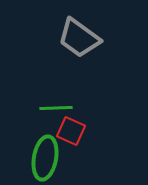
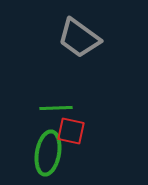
red square: rotated 12 degrees counterclockwise
green ellipse: moved 3 px right, 5 px up
